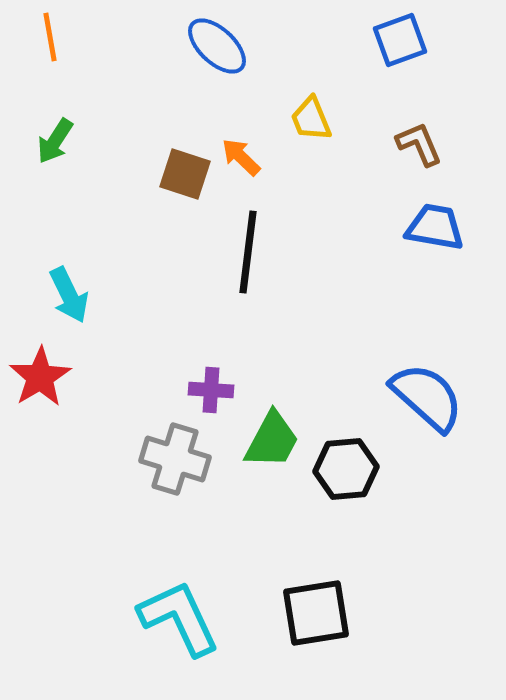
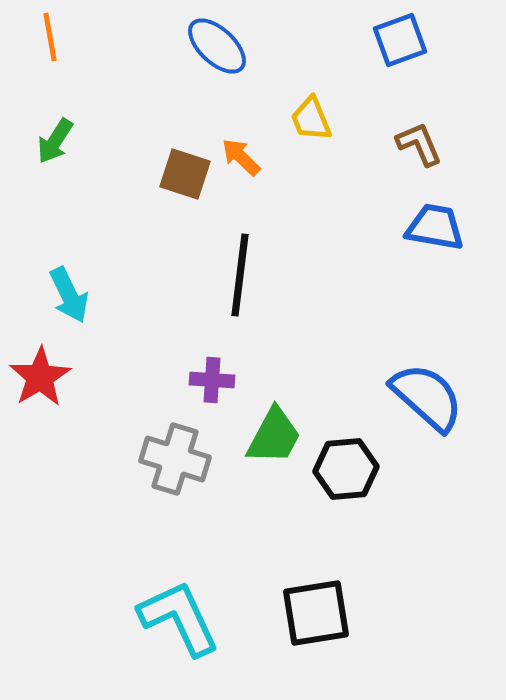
black line: moved 8 px left, 23 px down
purple cross: moved 1 px right, 10 px up
green trapezoid: moved 2 px right, 4 px up
